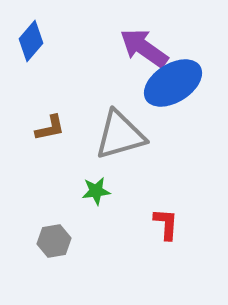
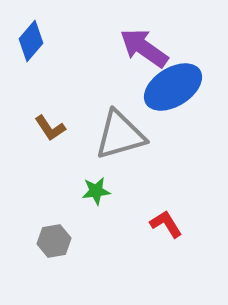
blue ellipse: moved 4 px down
brown L-shape: rotated 68 degrees clockwise
red L-shape: rotated 36 degrees counterclockwise
